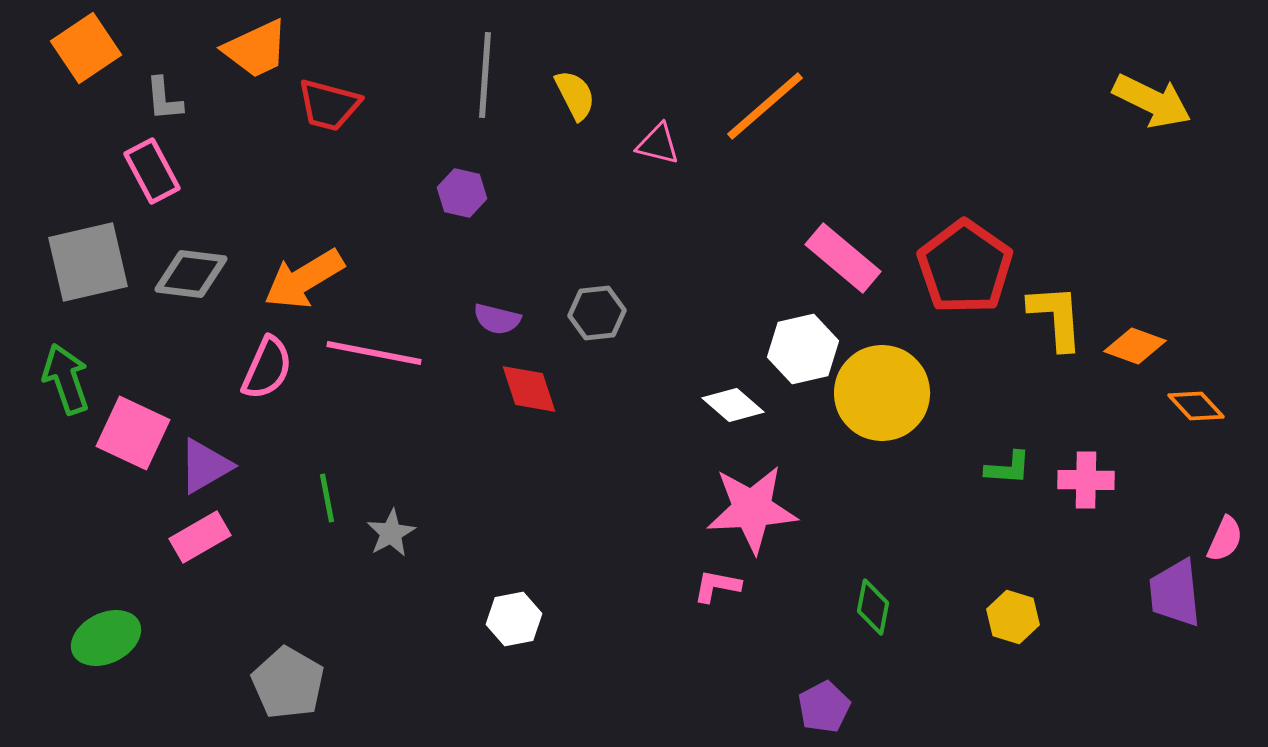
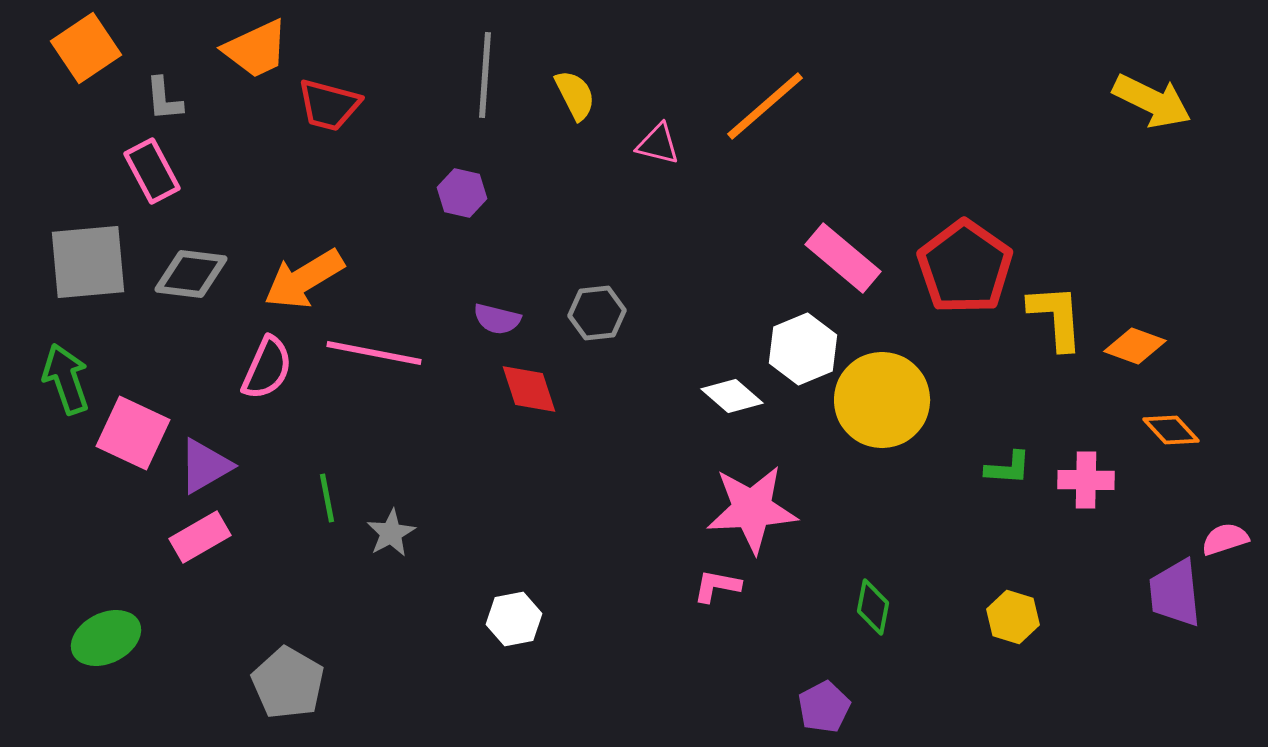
gray square at (88, 262): rotated 8 degrees clockwise
white hexagon at (803, 349): rotated 10 degrees counterclockwise
yellow circle at (882, 393): moved 7 px down
white diamond at (733, 405): moved 1 px left, 9 px up
orange diamond at (1196, 406): moved 25 px left, 24 px down
pink semicircle at (1225, 539): rotated 132 degrees counterclockwise
